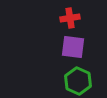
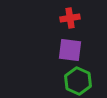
purple square: moved 3 px left, 3 px down
